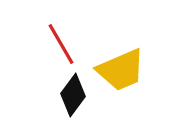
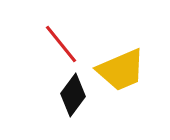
red line: rotated 9 degrees counterclockwise
